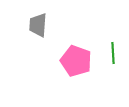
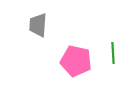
pink pentagon: rotated 8 degrees counterclockwise
